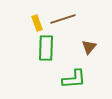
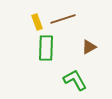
yellow rectangle: moved 1 px up
brown triangle: rotated 21 degrees clockwise
green L-shape: moved 1 px right, 1 px down; rotated 115 degrees counterclockwise
